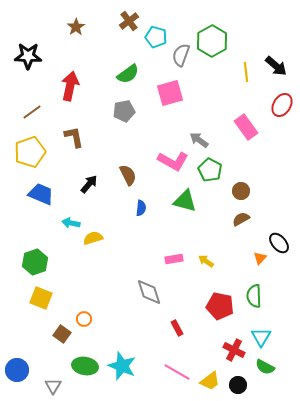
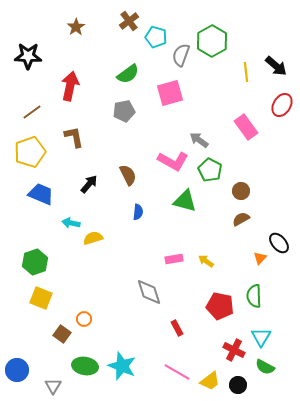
blue semicircle at (141, 208): moved 3 px left, 4 px down
